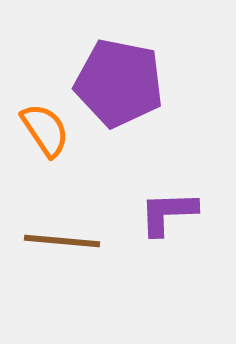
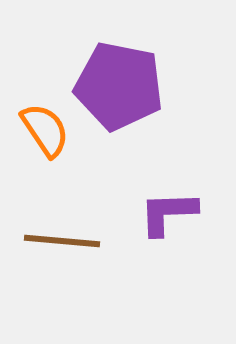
purple pentagon: moved 3 px down
